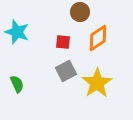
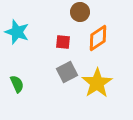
gray square: moved 1 px right, 1 px down
